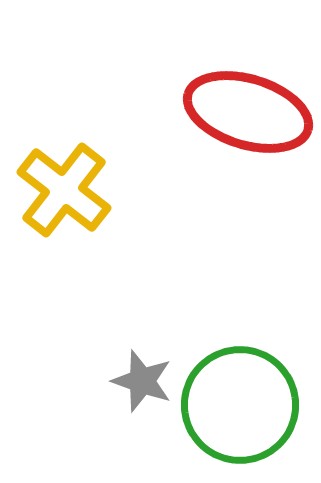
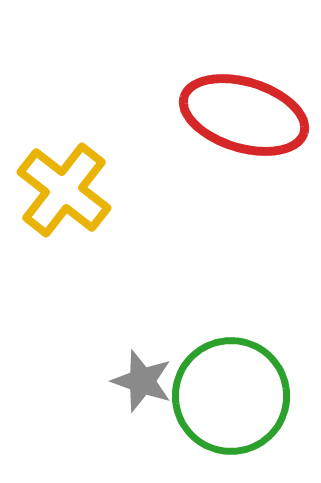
red ellipse: moved 4 px left, 3 px down
green circle: moved 9 px left, 9 px up
